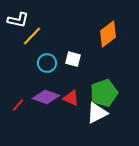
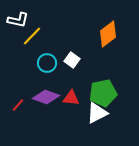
white square: moved 1 px left, 1 px down; rotated 21 degrees clockwise
green pentagon: moved 1 px left; rotated 8 degrees clockwise
red triangle: rotated 18 degrees counterclockwise
